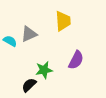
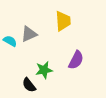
black semicircle: rotated 84 degrees counterclockwise
